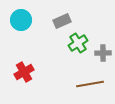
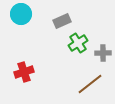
cyan circle: moved 6 px up
red cross: rotated 12 degrees clockwise
brown line: rotated 28 degrees counterclockwise
